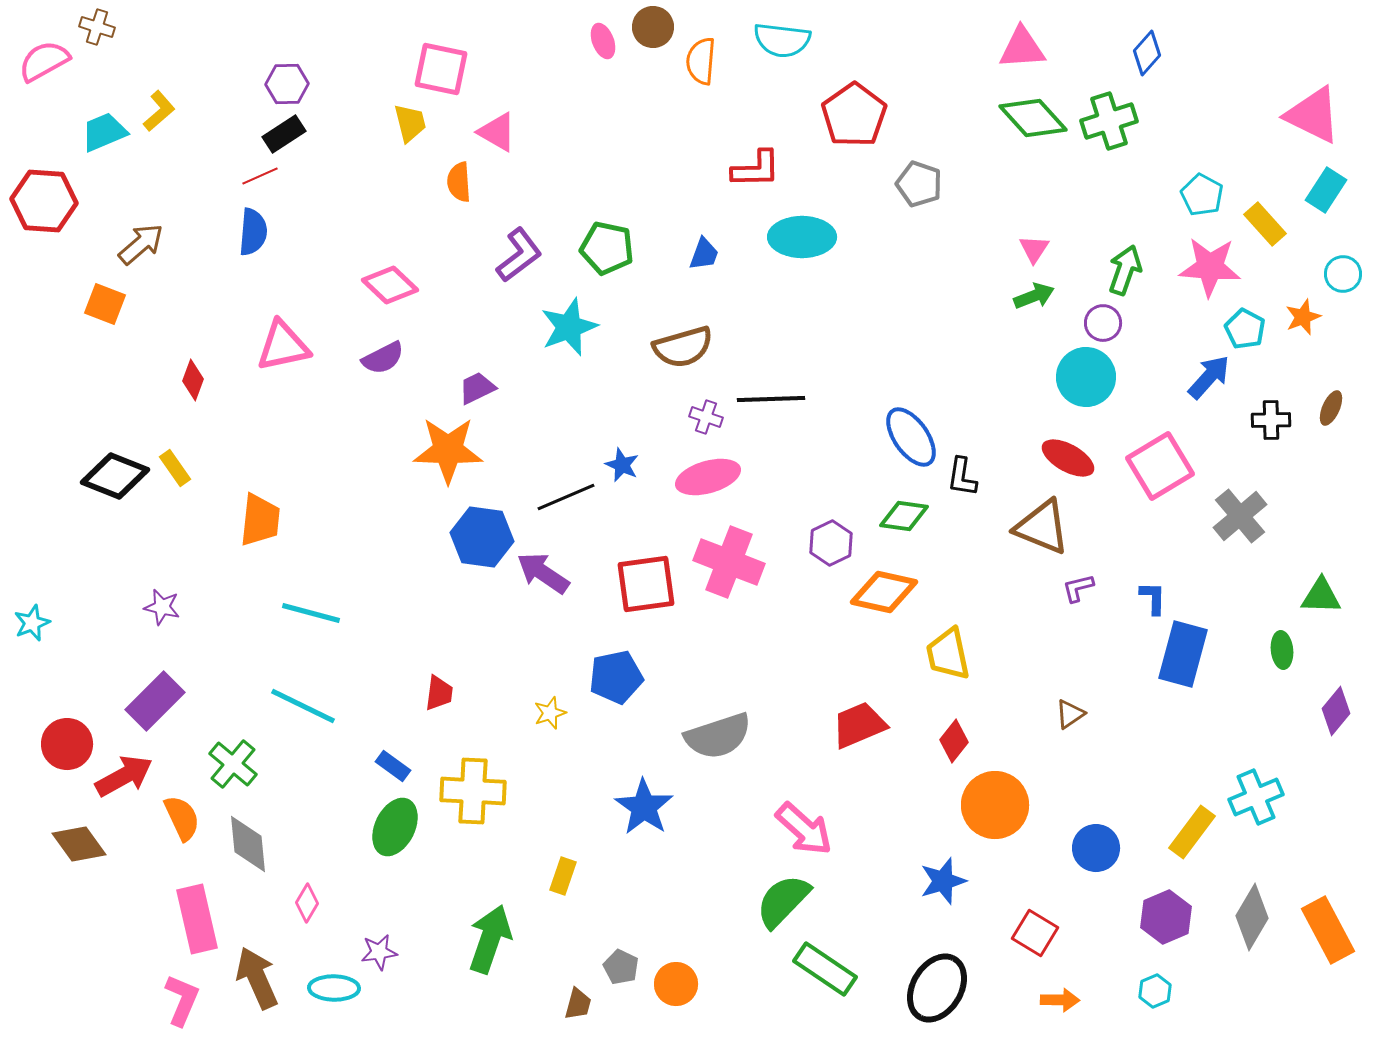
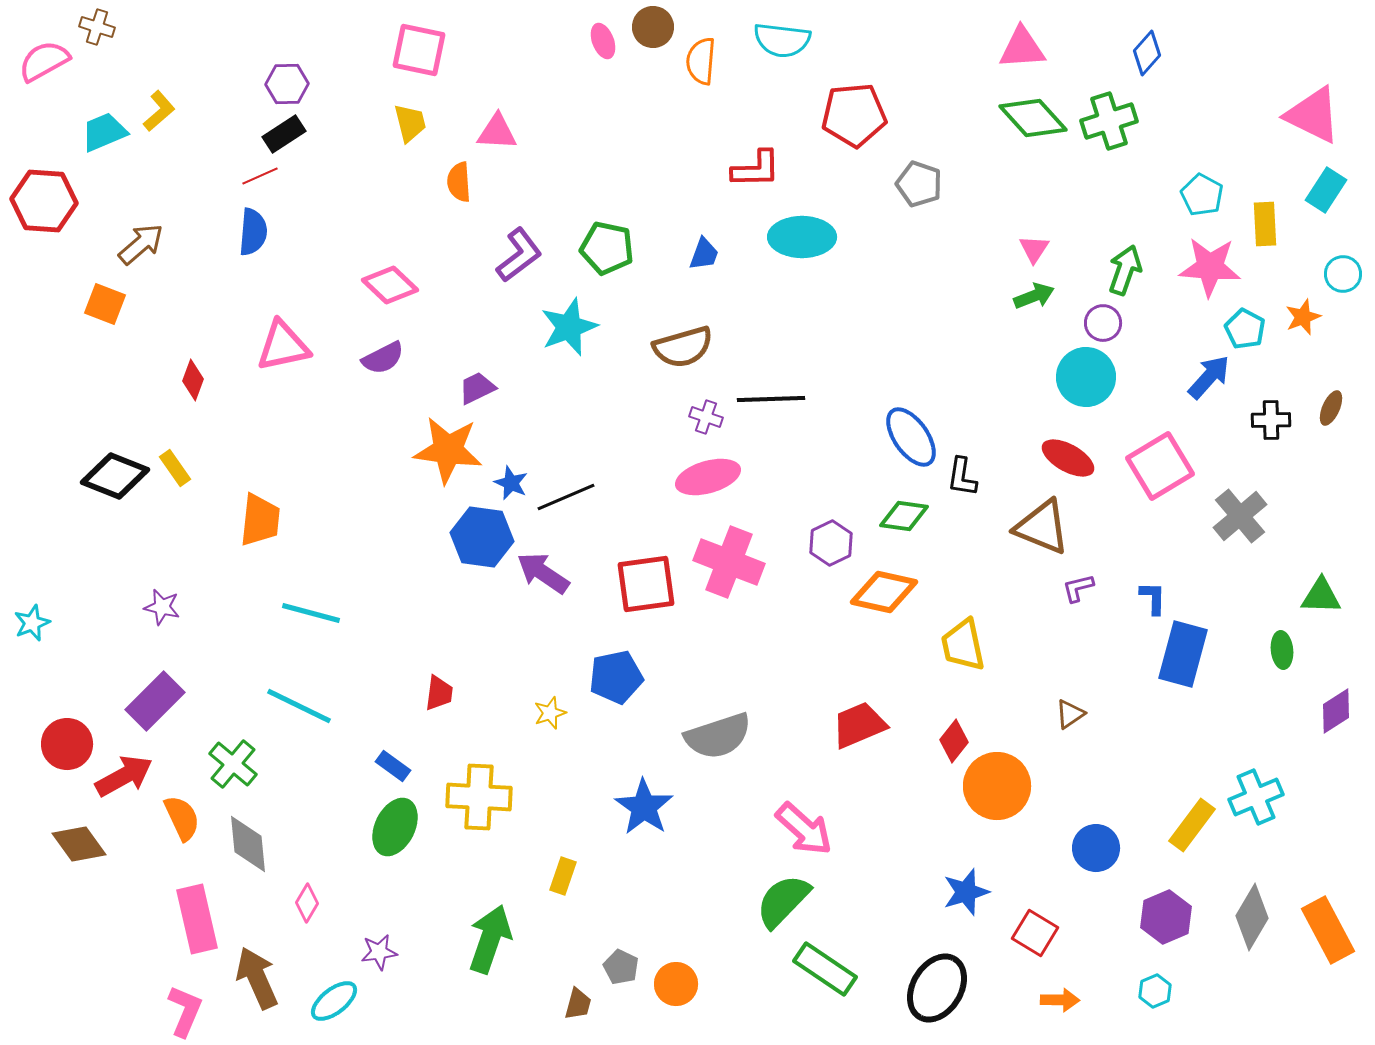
pink square at (441, 69): moved 22 px left, 19 px up
red pentagon at (854, 115): rotated 30 degrees clockwise
pink triangle at (497, 132): rotated 27 degrees counterclockwise
yellow rectangle at (1265, 224): rotated 39 degrees clockwise
orange star at (448, 450): rotated 6 degrees clockwise
blue star at (622, 465): moved 111 px left, 18 px down
yellow trapezoid at (948, 654): moved 15 px right, 9 px up
cyan line at (303, 706): moved 4 px left
purple diamond at (1336, 711): rotated 18 degrees clockwise
yellow cross at (473, 791): moved 6 px right, 6 px down
orange circle at (995, 805): moved 2 px right, 19 px up
yellow rectangle at (1192, 832): moved 7 px up
blue star at (943, 881): moved 23 px right, 11 px down
cyan ellipse at (334, 988): moved 13 px down; rotated 39 degrees counterclockwise
pink L-shape at (182, 1000): moved 3 px right, 11 px down
